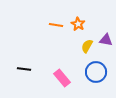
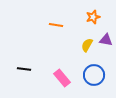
orange star: moved 15 px right, 7 px up; rotated 24 degrees clockwise
yellow semicircle: moved 1 px up
blue circle: moved 2 px left, 3 px down
